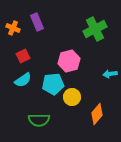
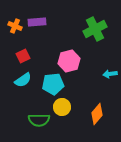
purple rectangle: rotated 72 degrees counterclockwise
orange cross: moved 2 px right, 2 px up
yellow circle: moved 10 px left, 10 px down
